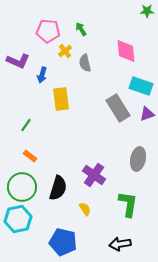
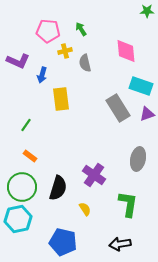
yellow cross: rotated 24 degrees clockwise
